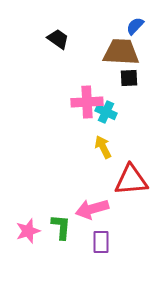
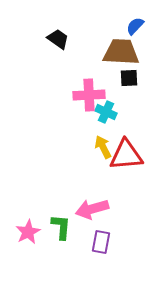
pink cross: moved 2 px right, 7 px up
red triangle: moved 5 px left, 25 px up
pink star: moved 1 px down; rotated 10 degrees counterclockwise
purple rectangle: rotated 10 degrees clockwise
